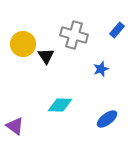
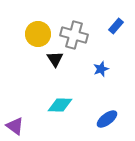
blue rectangle: moved 1 px left, 4 px up
yellow circle: moved 15 px right, 10 px up
black triangle: moved 9 px right, 3 px down
